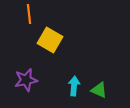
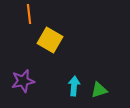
purple star: moved 3 px left, 1 px down
green triangle: rotated 42 degrees counterclockwise
